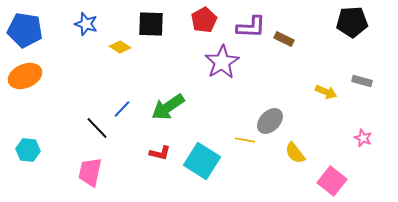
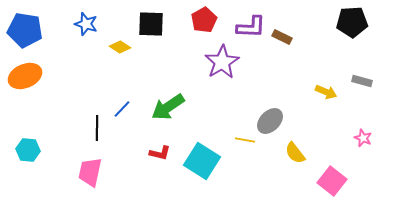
brown rectangle: moved 2 px left, 2 px up
black line: rotated 45 degrees clockwise
